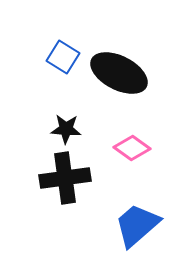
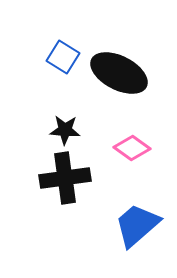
black star: moved 1 px left, 1 px down
